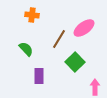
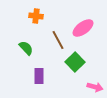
orange cross: moved 4 px right, 1 px down
pink ellipse: moved 1 px left
brown line: moved 1 px left, 1 px down; rotated 60 degrees counterclockwise
green semicircle: moved 1 px up
pink arrow: rotated 105 degrees clockwise
